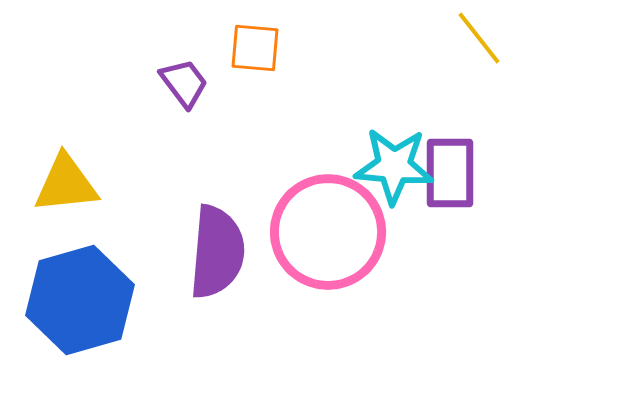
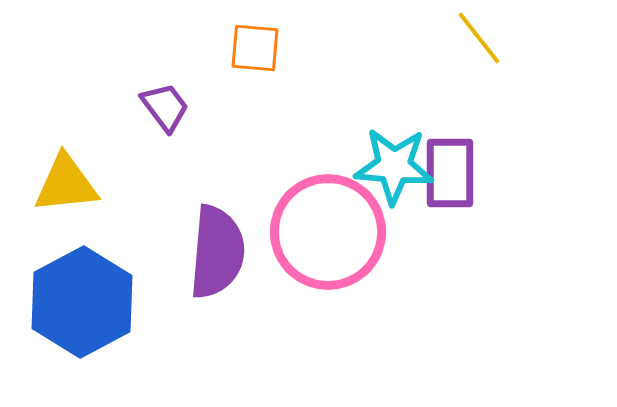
purple trapezoid: moved 19 px left, 24 px down
blue hexagon: moved 2 px right, 2 px down; rotated 12 degrees counterclockwise
